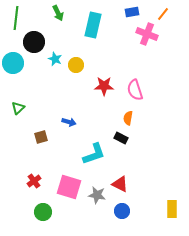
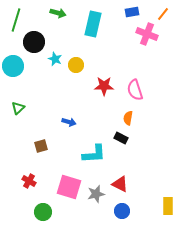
green arrow: rotated 49 degrees counterclockwise
green line: moved 2 px down; rotated 10 degrees clockwise
cyan rectangle: moved 1 px up
cyan circle: moved 3 px down
brown square: moved 9 px down
cyan L-shape: rotated 15 degrees clockwise
red cross: moved 5 px left; rotated 24 degrees counterclockwise
gray star: moved 1 px left, 1 px up; rotated 24 degrees counterclockwise
yellow rectangle: moved 4 px left, 3 px up
